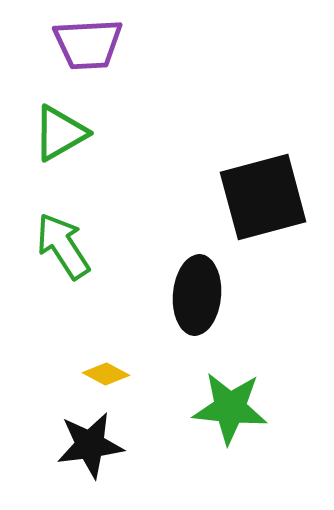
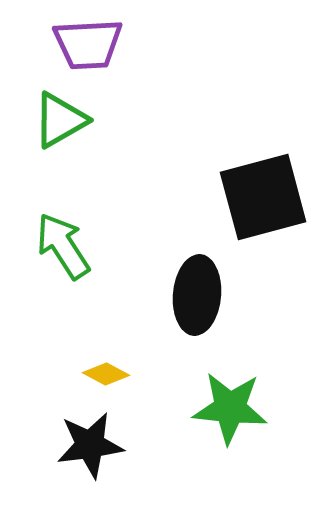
green triangle: moved 13 px up
